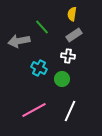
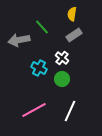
gray arrow: moved 1 px up
white cross: moved 6 px left, 2 px down; rotated 32 degrees clockwise
